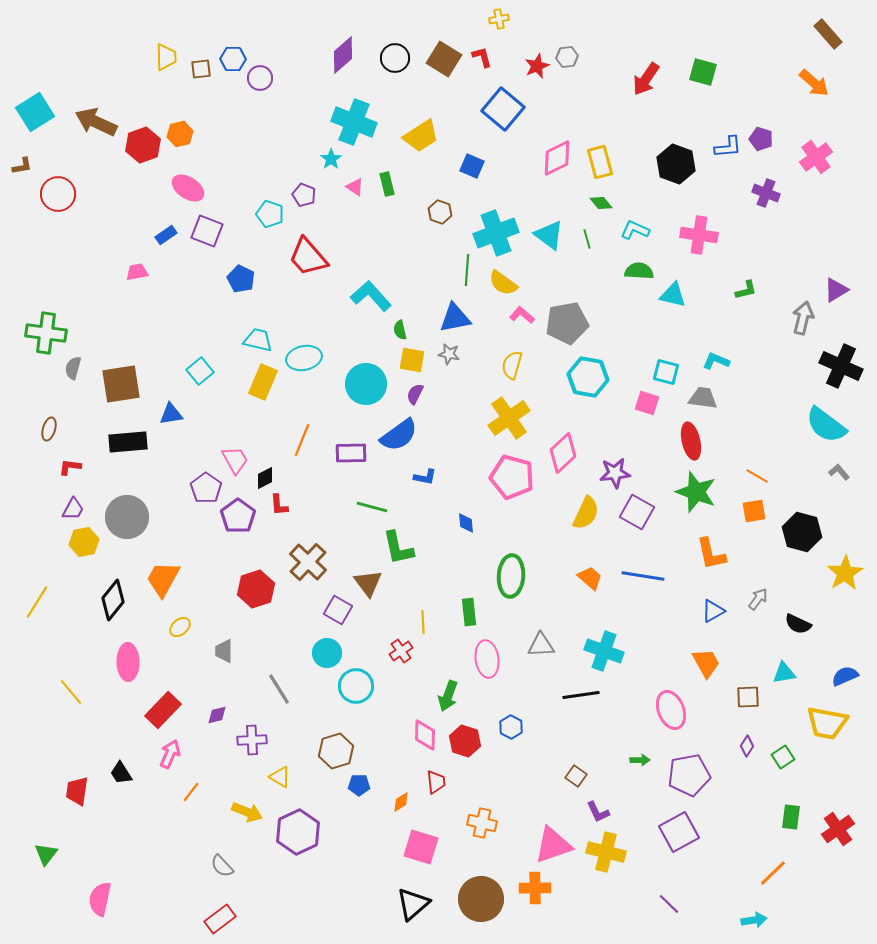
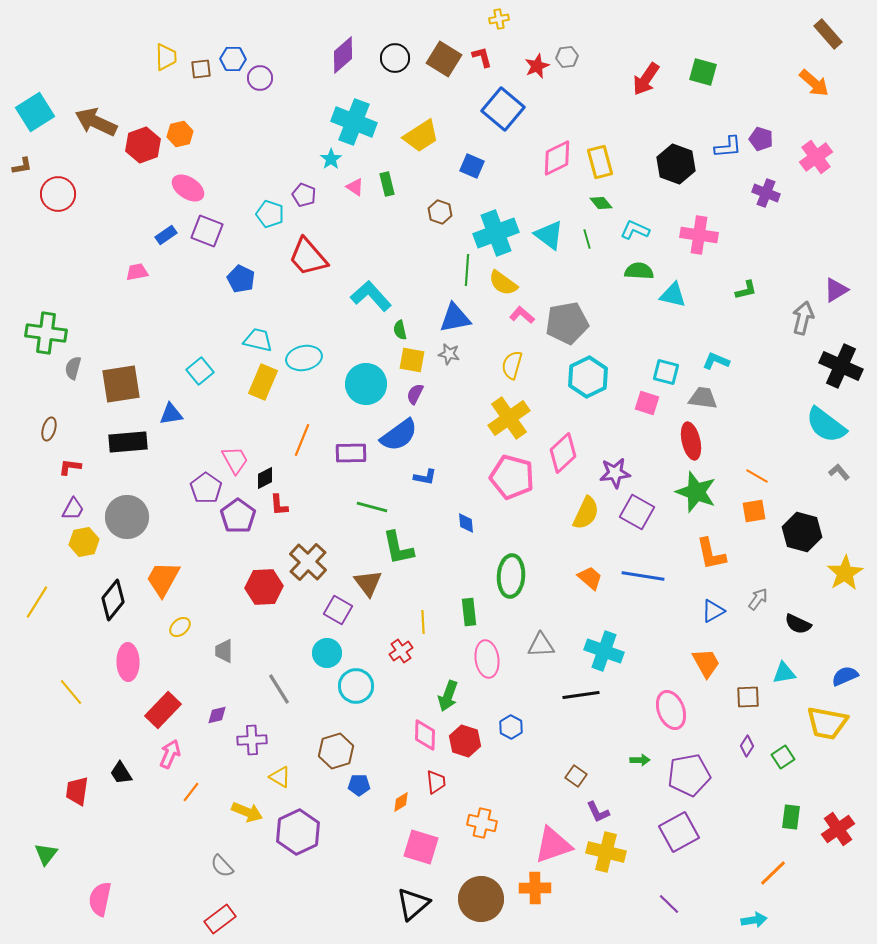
cyan hexagon at (588, 377): rotated 24 degrees clockwise
red hexagon at (256, 589): moved 8 px right, 2 px up; rotated 15 degrees clockwise
